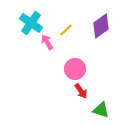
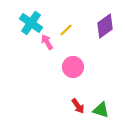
purple diamond: moved 4 px right
pink circle: moved 2 px left, 2 px up
red arrow: moved 3 px left, 15 px down
